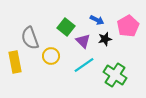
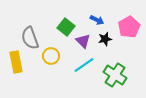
pink pentagon: moved 1 px right, 1 px down
yellow rectangle: moved 1 px right
